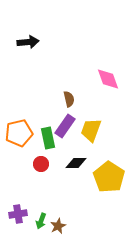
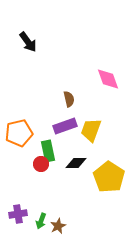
black arrow: rotated 60 degrees clockwise
purple rectangle: rotated 35 degrees clockwise
green rectangle: moved 13 px down
